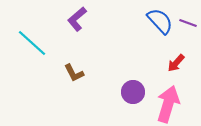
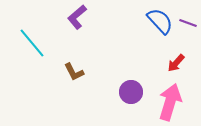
purple L-shape: moved 2 px up
cyan line: rotated 8 degrees clockwise
brown L-shape: moved 1 px up
purple circle: moved 2 px left
pink arrow: moved 2 px right, 2 px up
